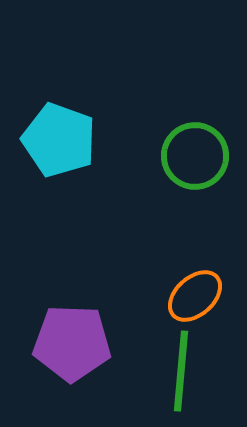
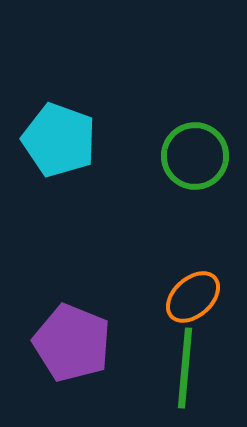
orange ellipse: moved 2 px left, 1 px down
purple pentagon: rotated 20 degrees clockwise
green line: moved 4 px right, 3 px up
